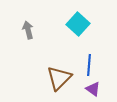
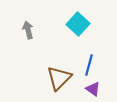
blue line: rotated 10 degrees clockwise
